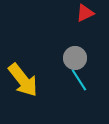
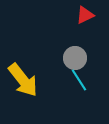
red triangle: moved 2 px down
